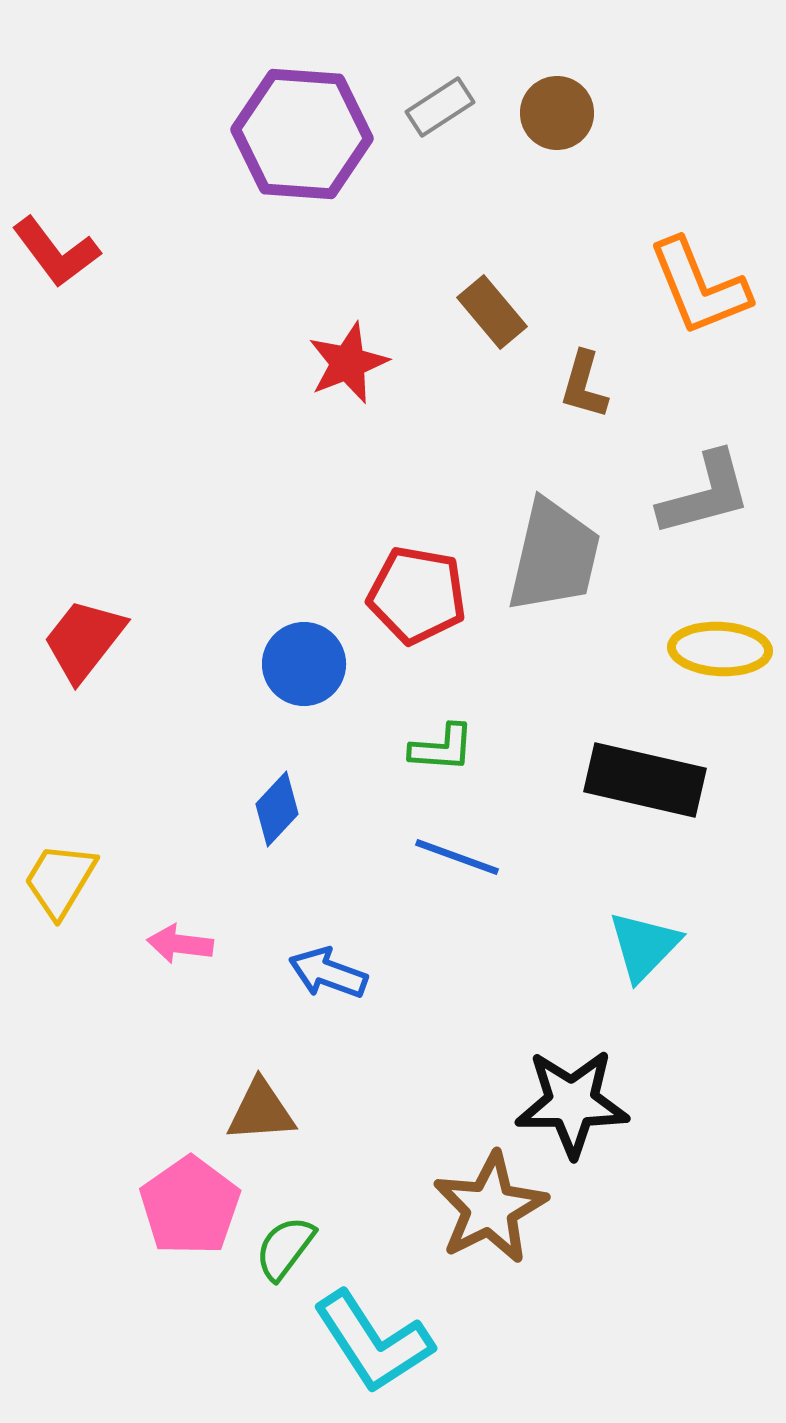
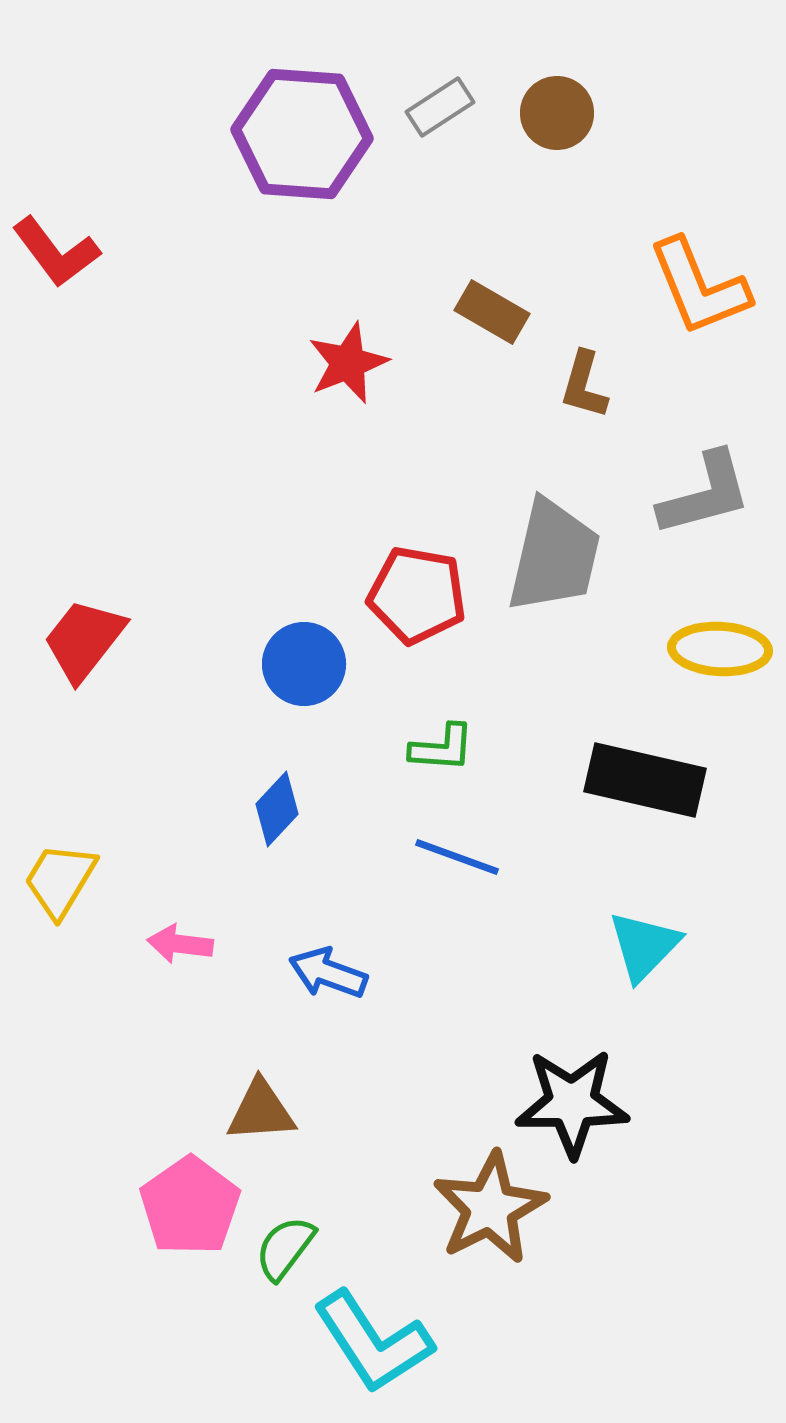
brown rectangle: rotated 20 degrees counterclockwise
